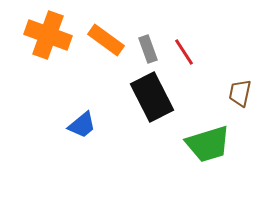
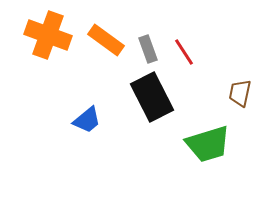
blue trapezoid: moved 5 px right, 5 px up
